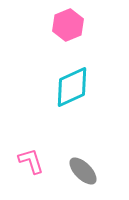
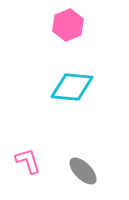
cyan diamond: rotated 30 degrees clockwise
pink L-shape: moved 3 px left
